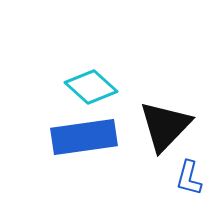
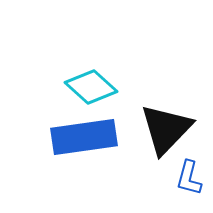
black triangle: moved 1 px right, 3 px down
